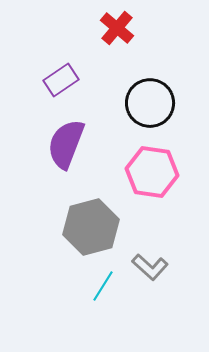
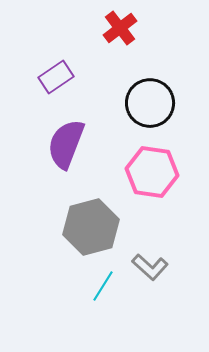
red cross: moved 3 px right; rotated 12 degrees clockwise
purple rectangle: moved 5 px left, 3 px up
